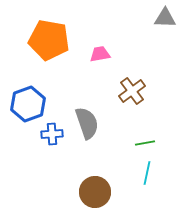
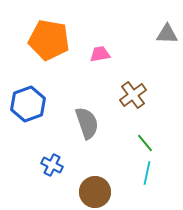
gray triangle: moved 2 px right, 16 px down
brown cross: moved 1 px right, 4 px down
blue cross: moved 31 px down; rotated 30 degrees clockwise
green line: rotated 60 degrees clockwise
